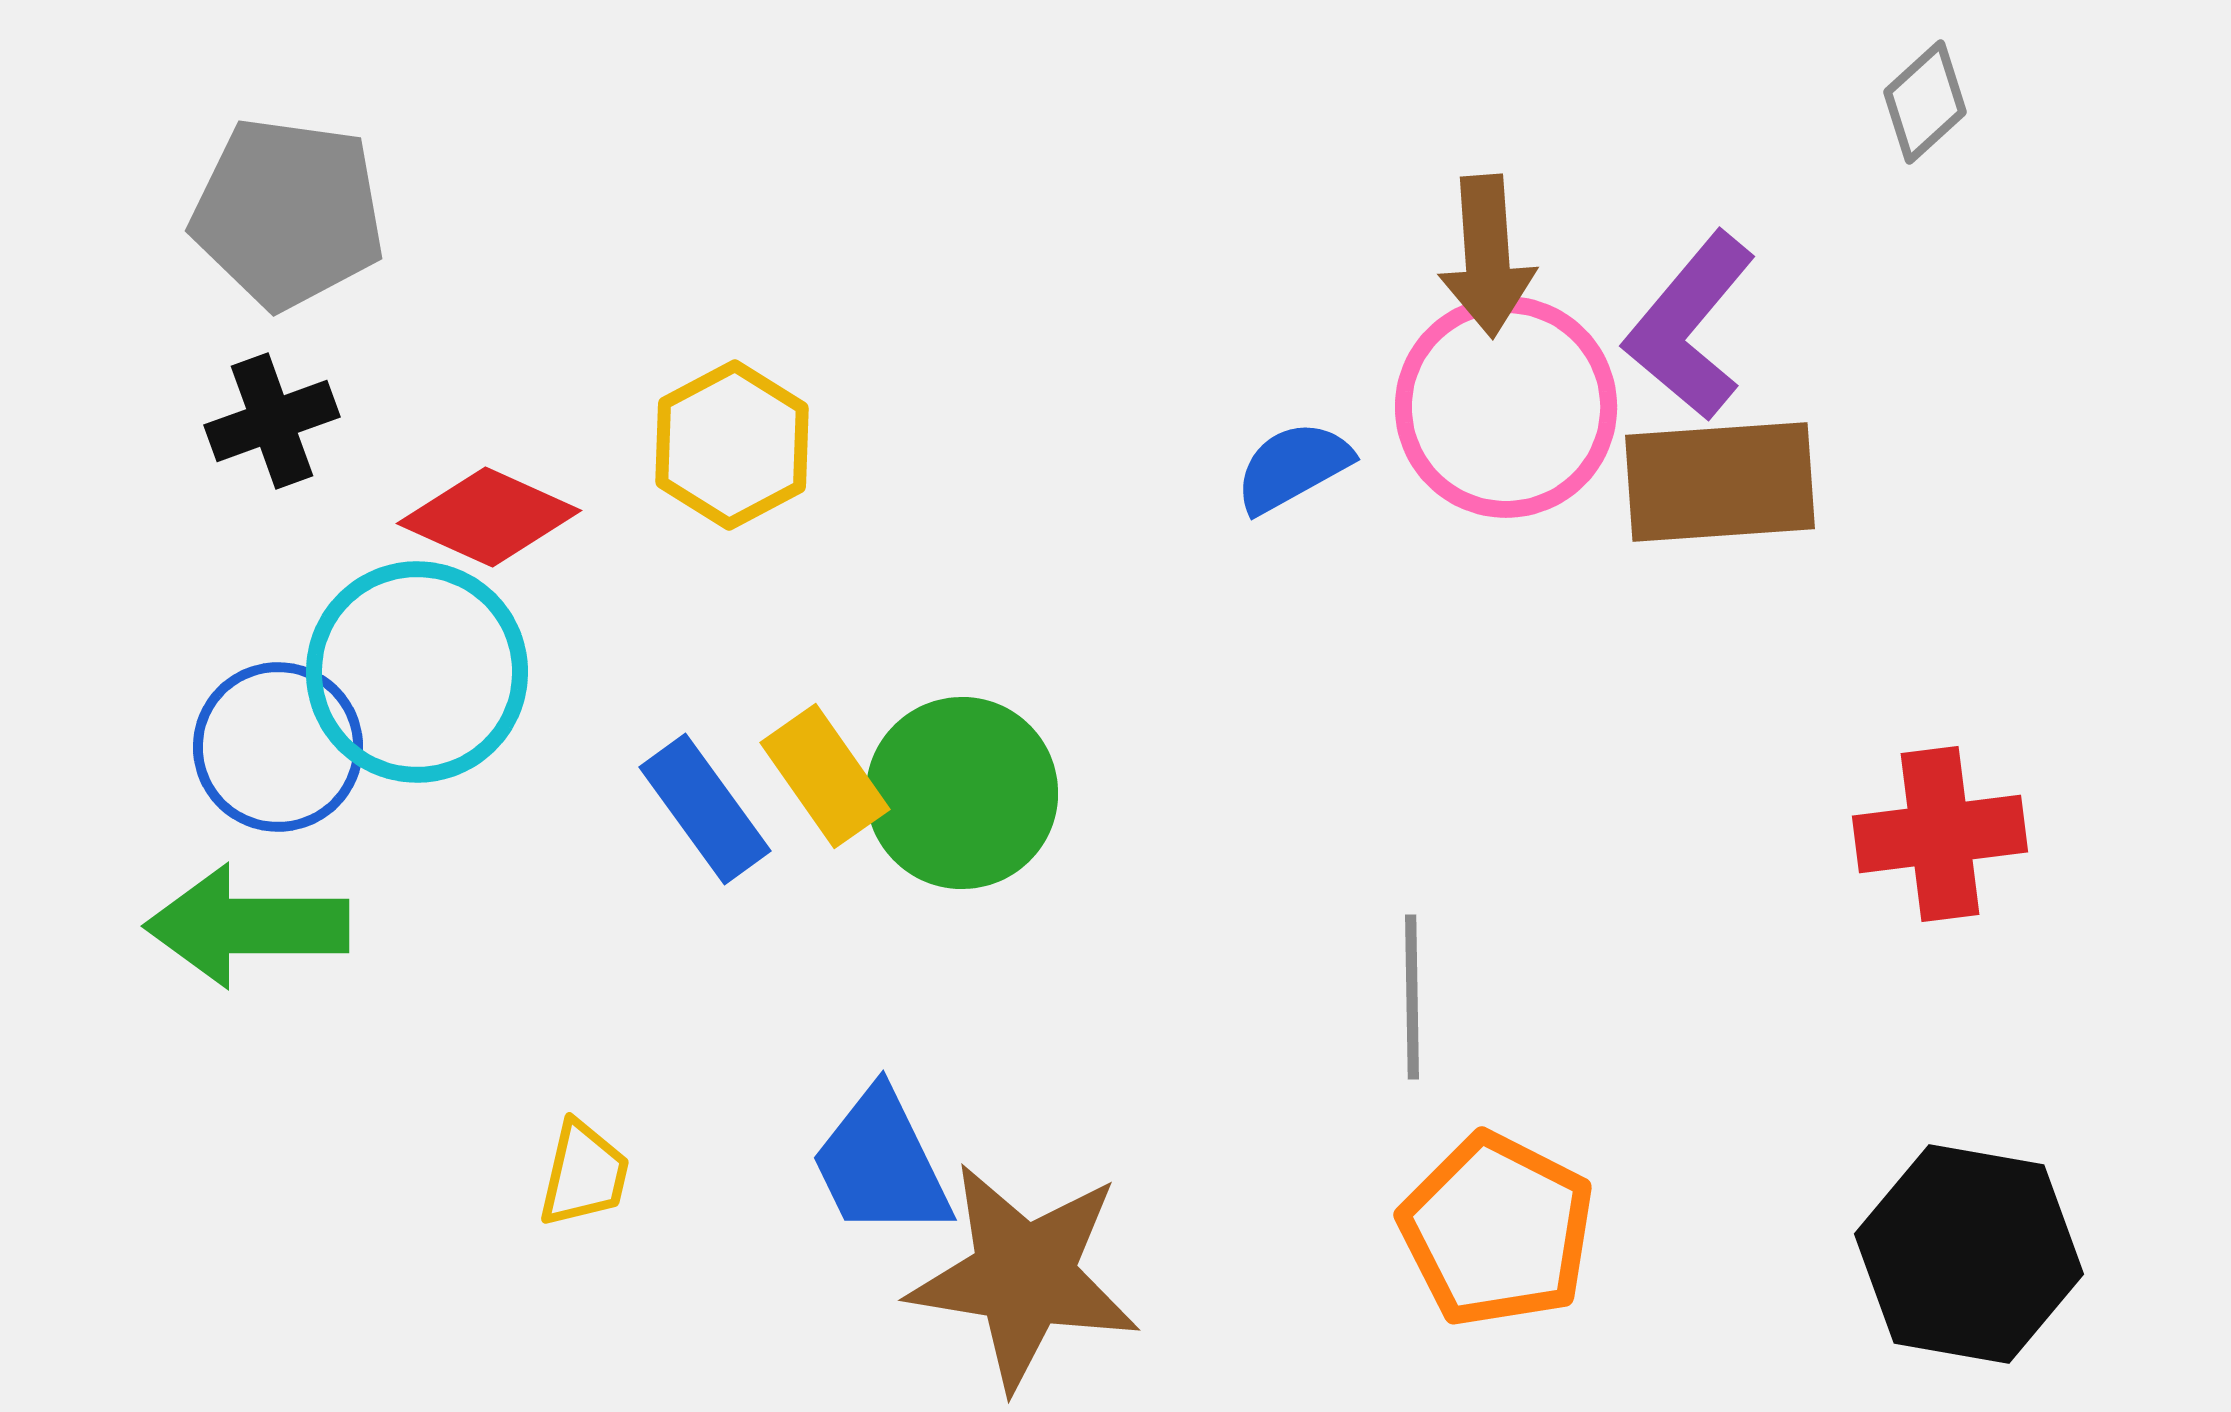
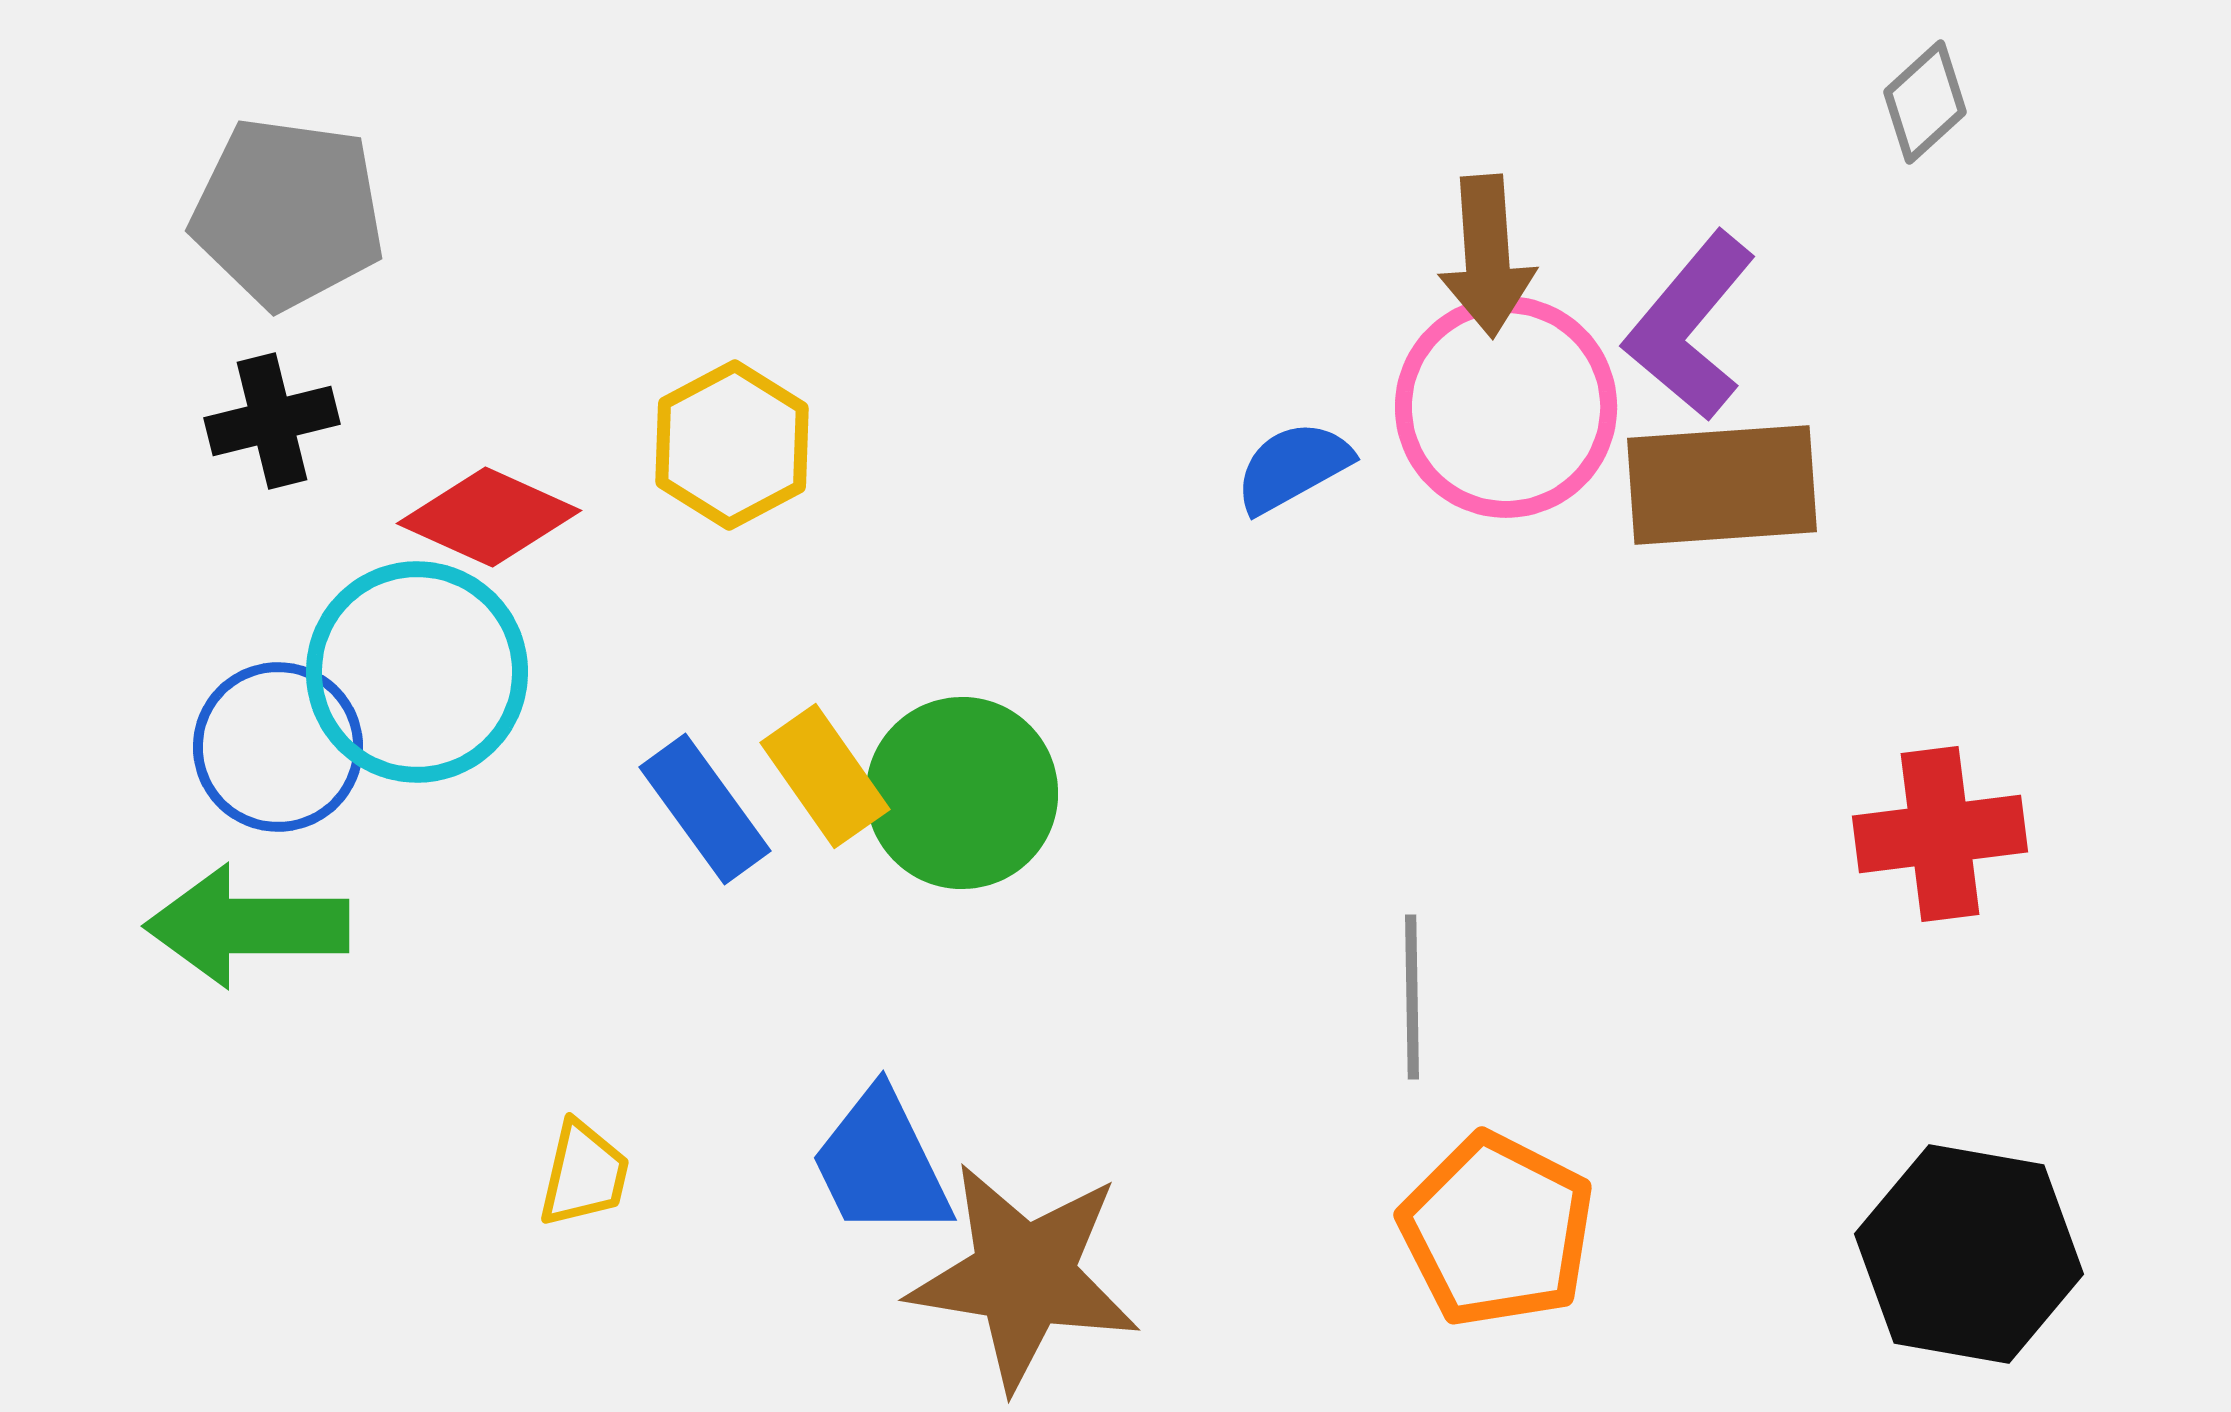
black cross: rotated 6 degrees clockwise
brown rectangle: moved 2 px right, 3 px down
